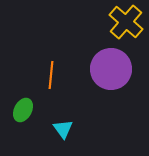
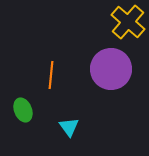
yellow cross: moved 2 px right
green ellipse: rotated 50 degrees counterclockwise
cyan triangle: moved 6 px right, 2 px up
